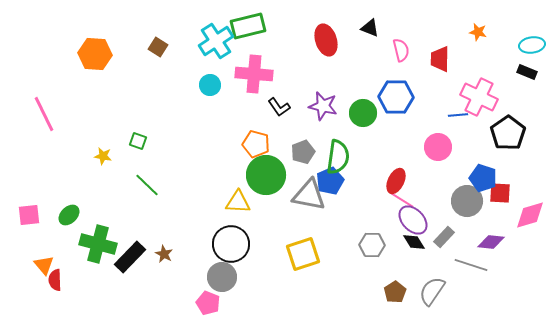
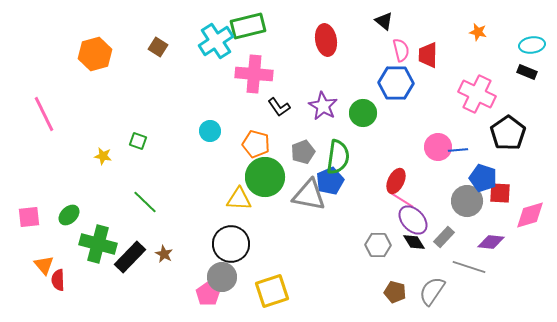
black triangle at (370, 28): moved 14 px right, 7 px up; rotated 18 degrees clockwise
red ellipse at (326, 40): rotated 8 degrees clockwise
orange hexagon at (95, 54): rotated 20 degrees counterclockwise
red trapezoid at (440, 59): moved 12 px left, 4 px up
cyan circle at (210, 85): moved 46 px down
blue hexagon at (396, 97): moved 14 px up
pink cross at (479, 97): moved 2 px left, 3 px up
purple star at (323, 106): rotated 16 degrees clockwise
blue line at (458, 115): moved 35 px down
green circle at (266, 175): moved 1 px left, 2 px down
green line at (147, 185): moved 2 px left, 17 px down
yellow triangle at (238, 202): moved 1 px right, 3 px up
pink square at (29, 215): moved 2 px down
gray hexagon at (372, 245): moved 6 px right
yellow square at (303, 254): moved 31 px left, 37 px down
gray line at (471, 265): moved 2 px left, 2 px down
red semicircle at (55, 280): moved 3 px right
brown pentagon at (395, 292): rotated 25 degrees counterclockwise
pink pentagon at (208, 303): moved 9 px up; rotated 15 degrees clockwise
